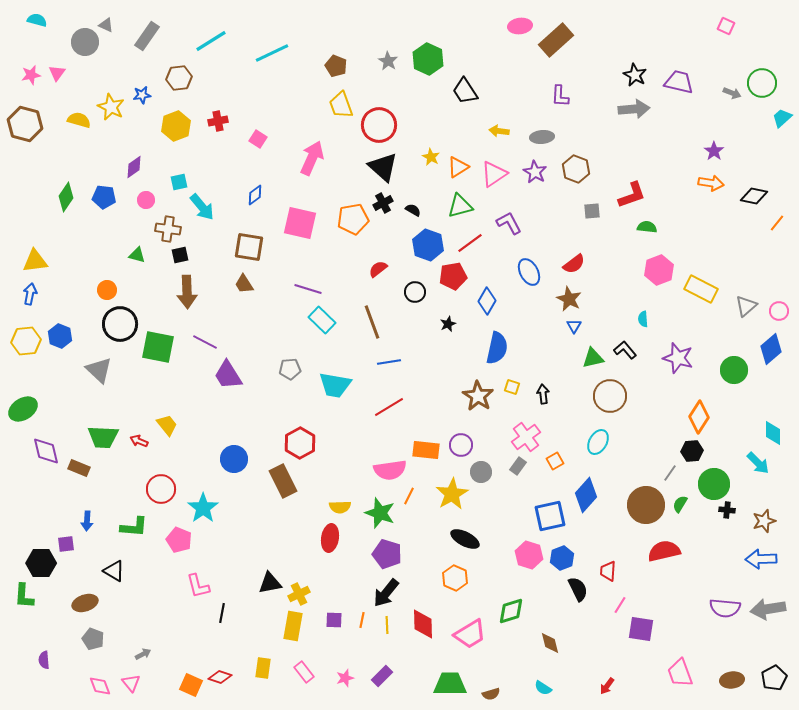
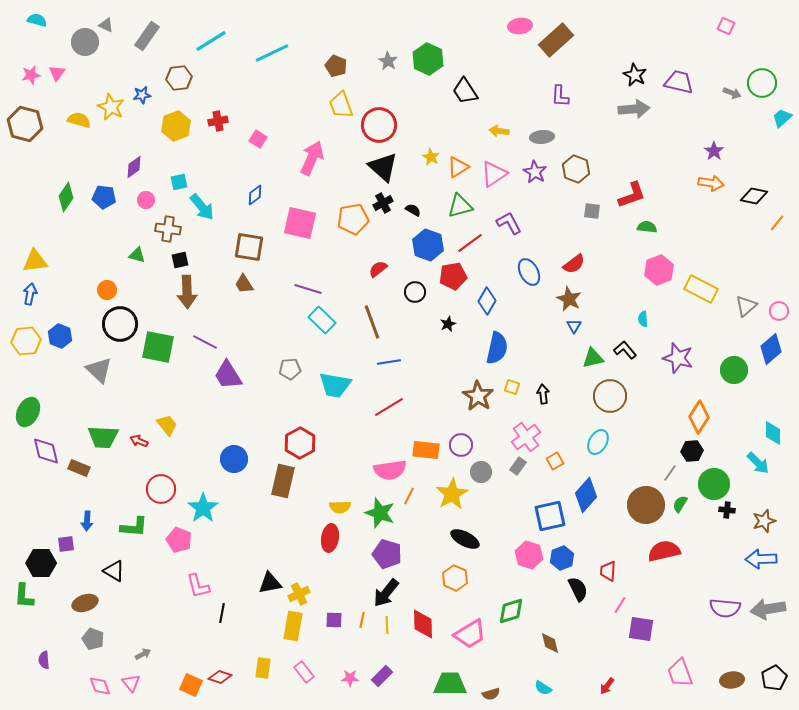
gray square at (592, 211): rotated 12 degrees clockwise
black square at (180, 255): moved 5 px down
green ellipse at (23, 409): moved 5 px right, 3 px down; rotated 32 degrees counterclockwise
brown rectangle at (283, 481): rotated 40 degrees clockwise
pink star at (345, 678): moved 5 px right; rotated 18 degrees clockwise
